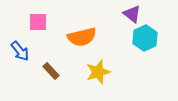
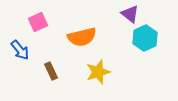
purple triangle: moved 2 px left
pink square: rotated 24 degrees counterclockwise
blue arrow: moved 1 px up
brown rectangle: rotated 18 degrees clockwise
